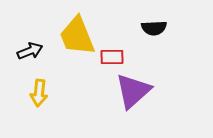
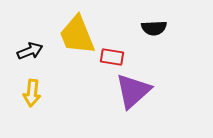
yellow trapezoid: moved 1 px up
red rectangle: rotated 10 degrees clockwise
yellow arrow: moved 7 px left
